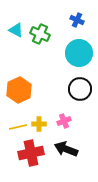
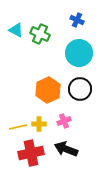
orange hexagon: moved 29 px right
